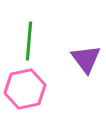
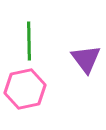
green line: rotated 6 degrees counterclockwise
